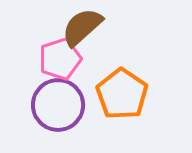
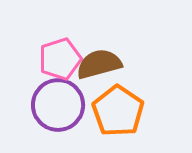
brown semicircle: moved 17 px right, 37 px down; rotated 27 degrees clockwise
orange pentagon: moved 4 px left, 17 px down
